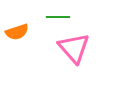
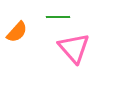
orange semicircle: rotated 30 degrees counterclockwise
